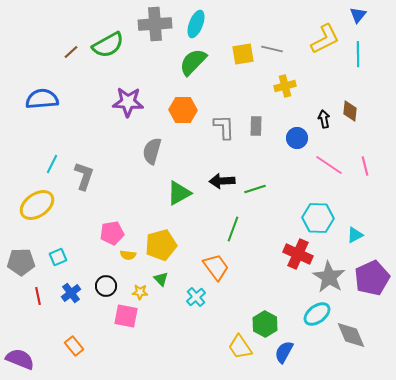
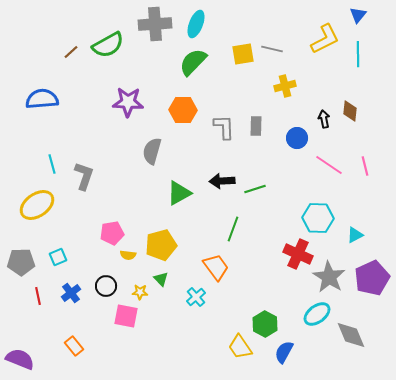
cyan line at (52, 164): rotated 42 degrees counterclockwise
